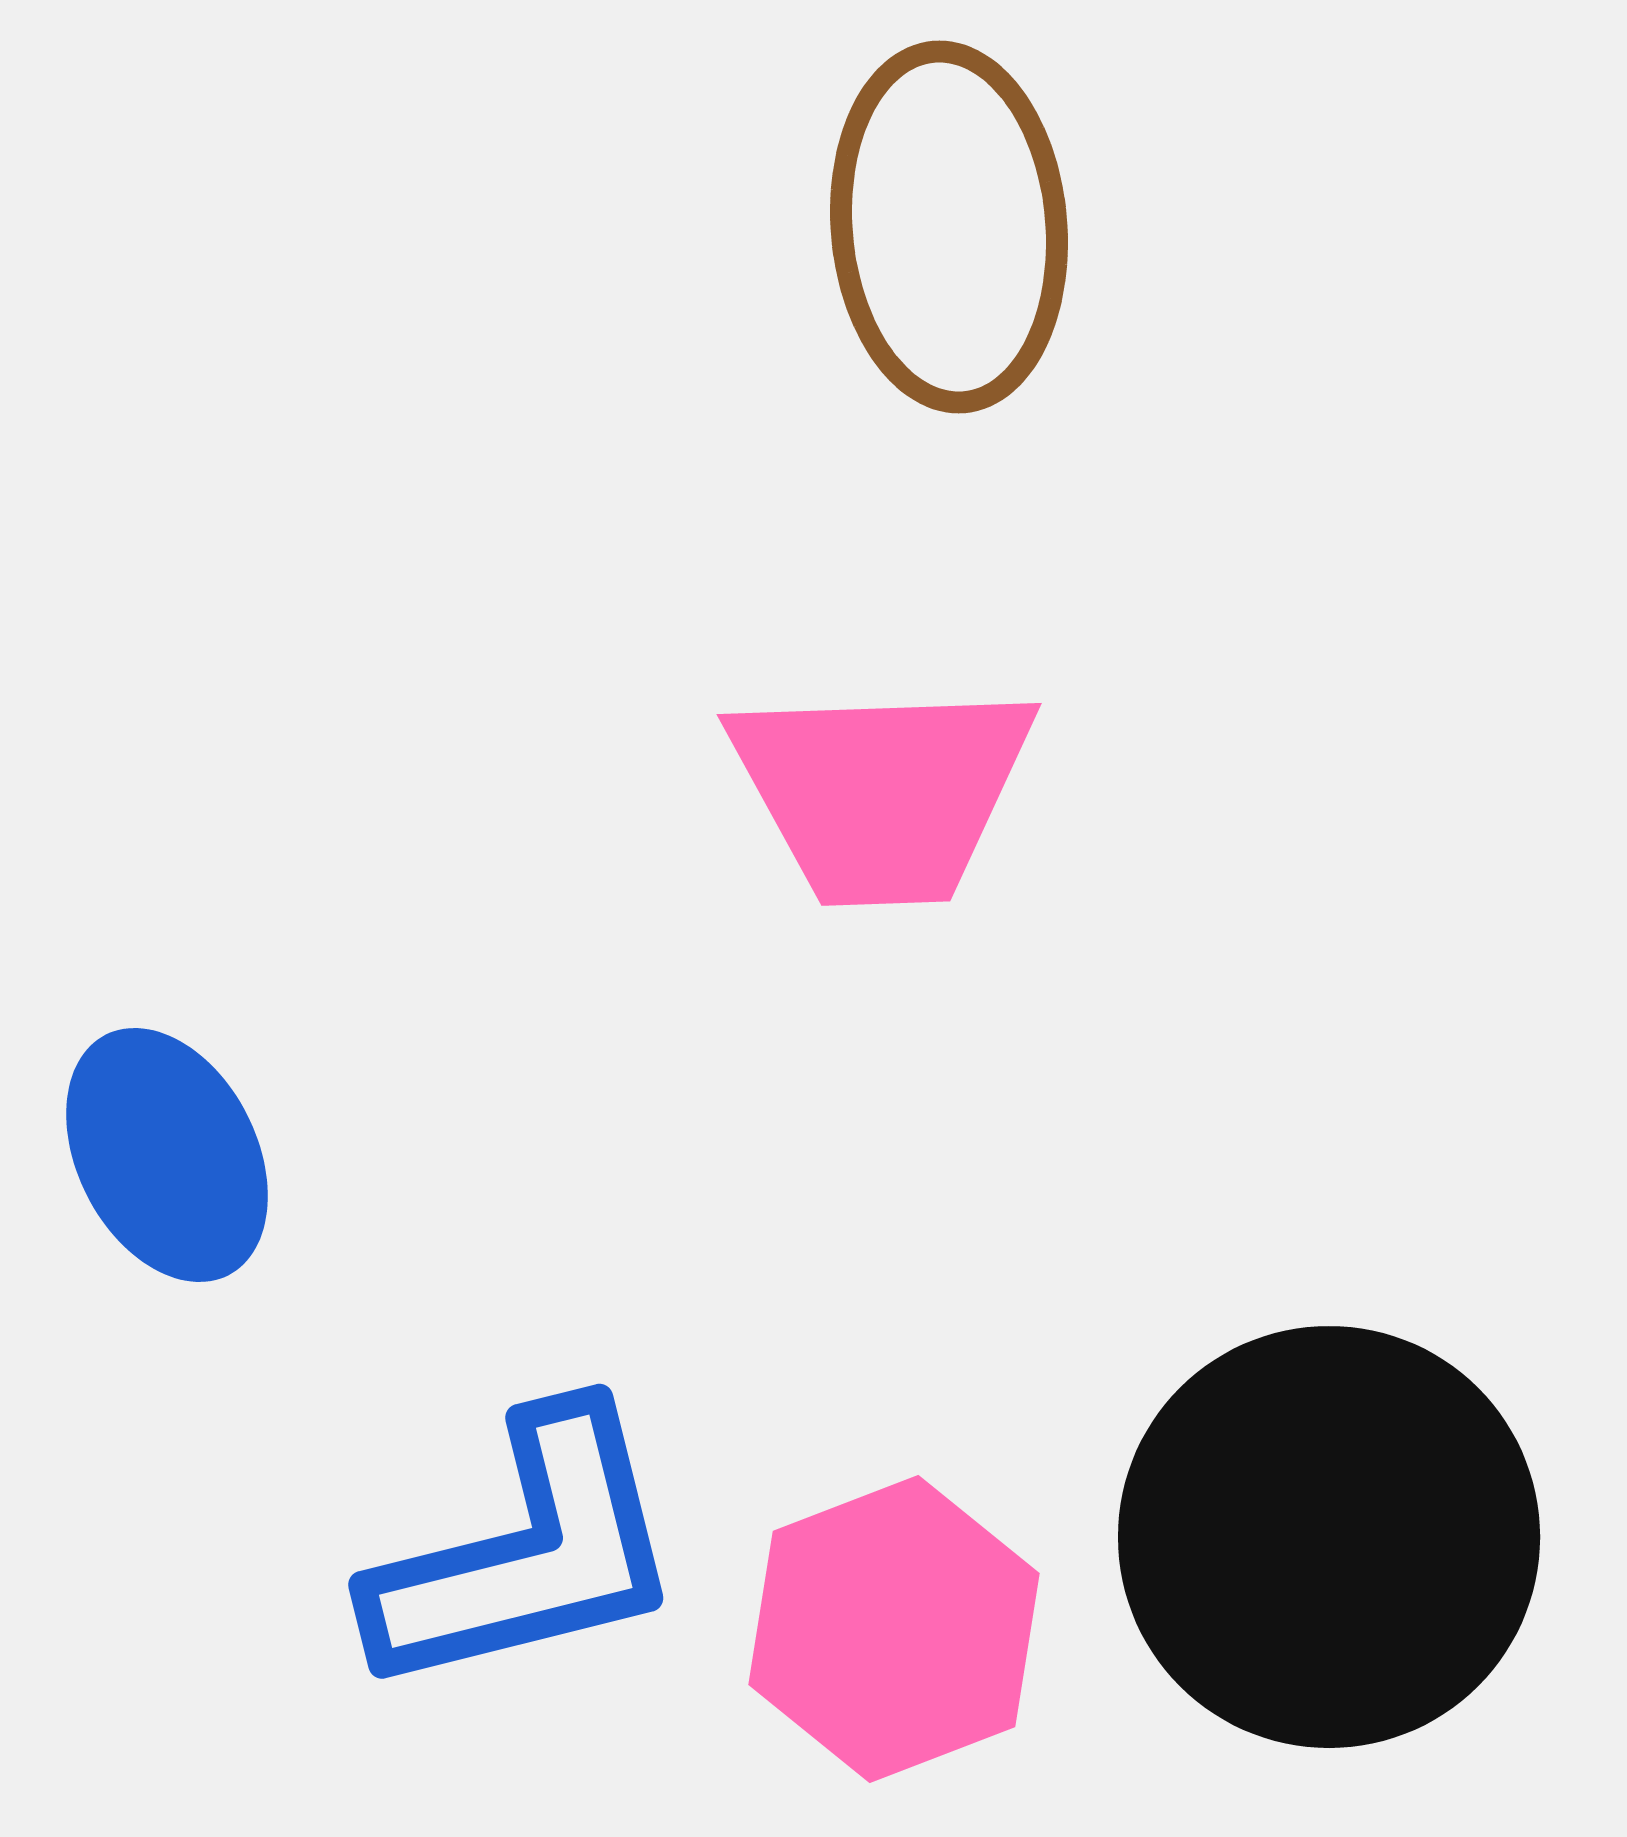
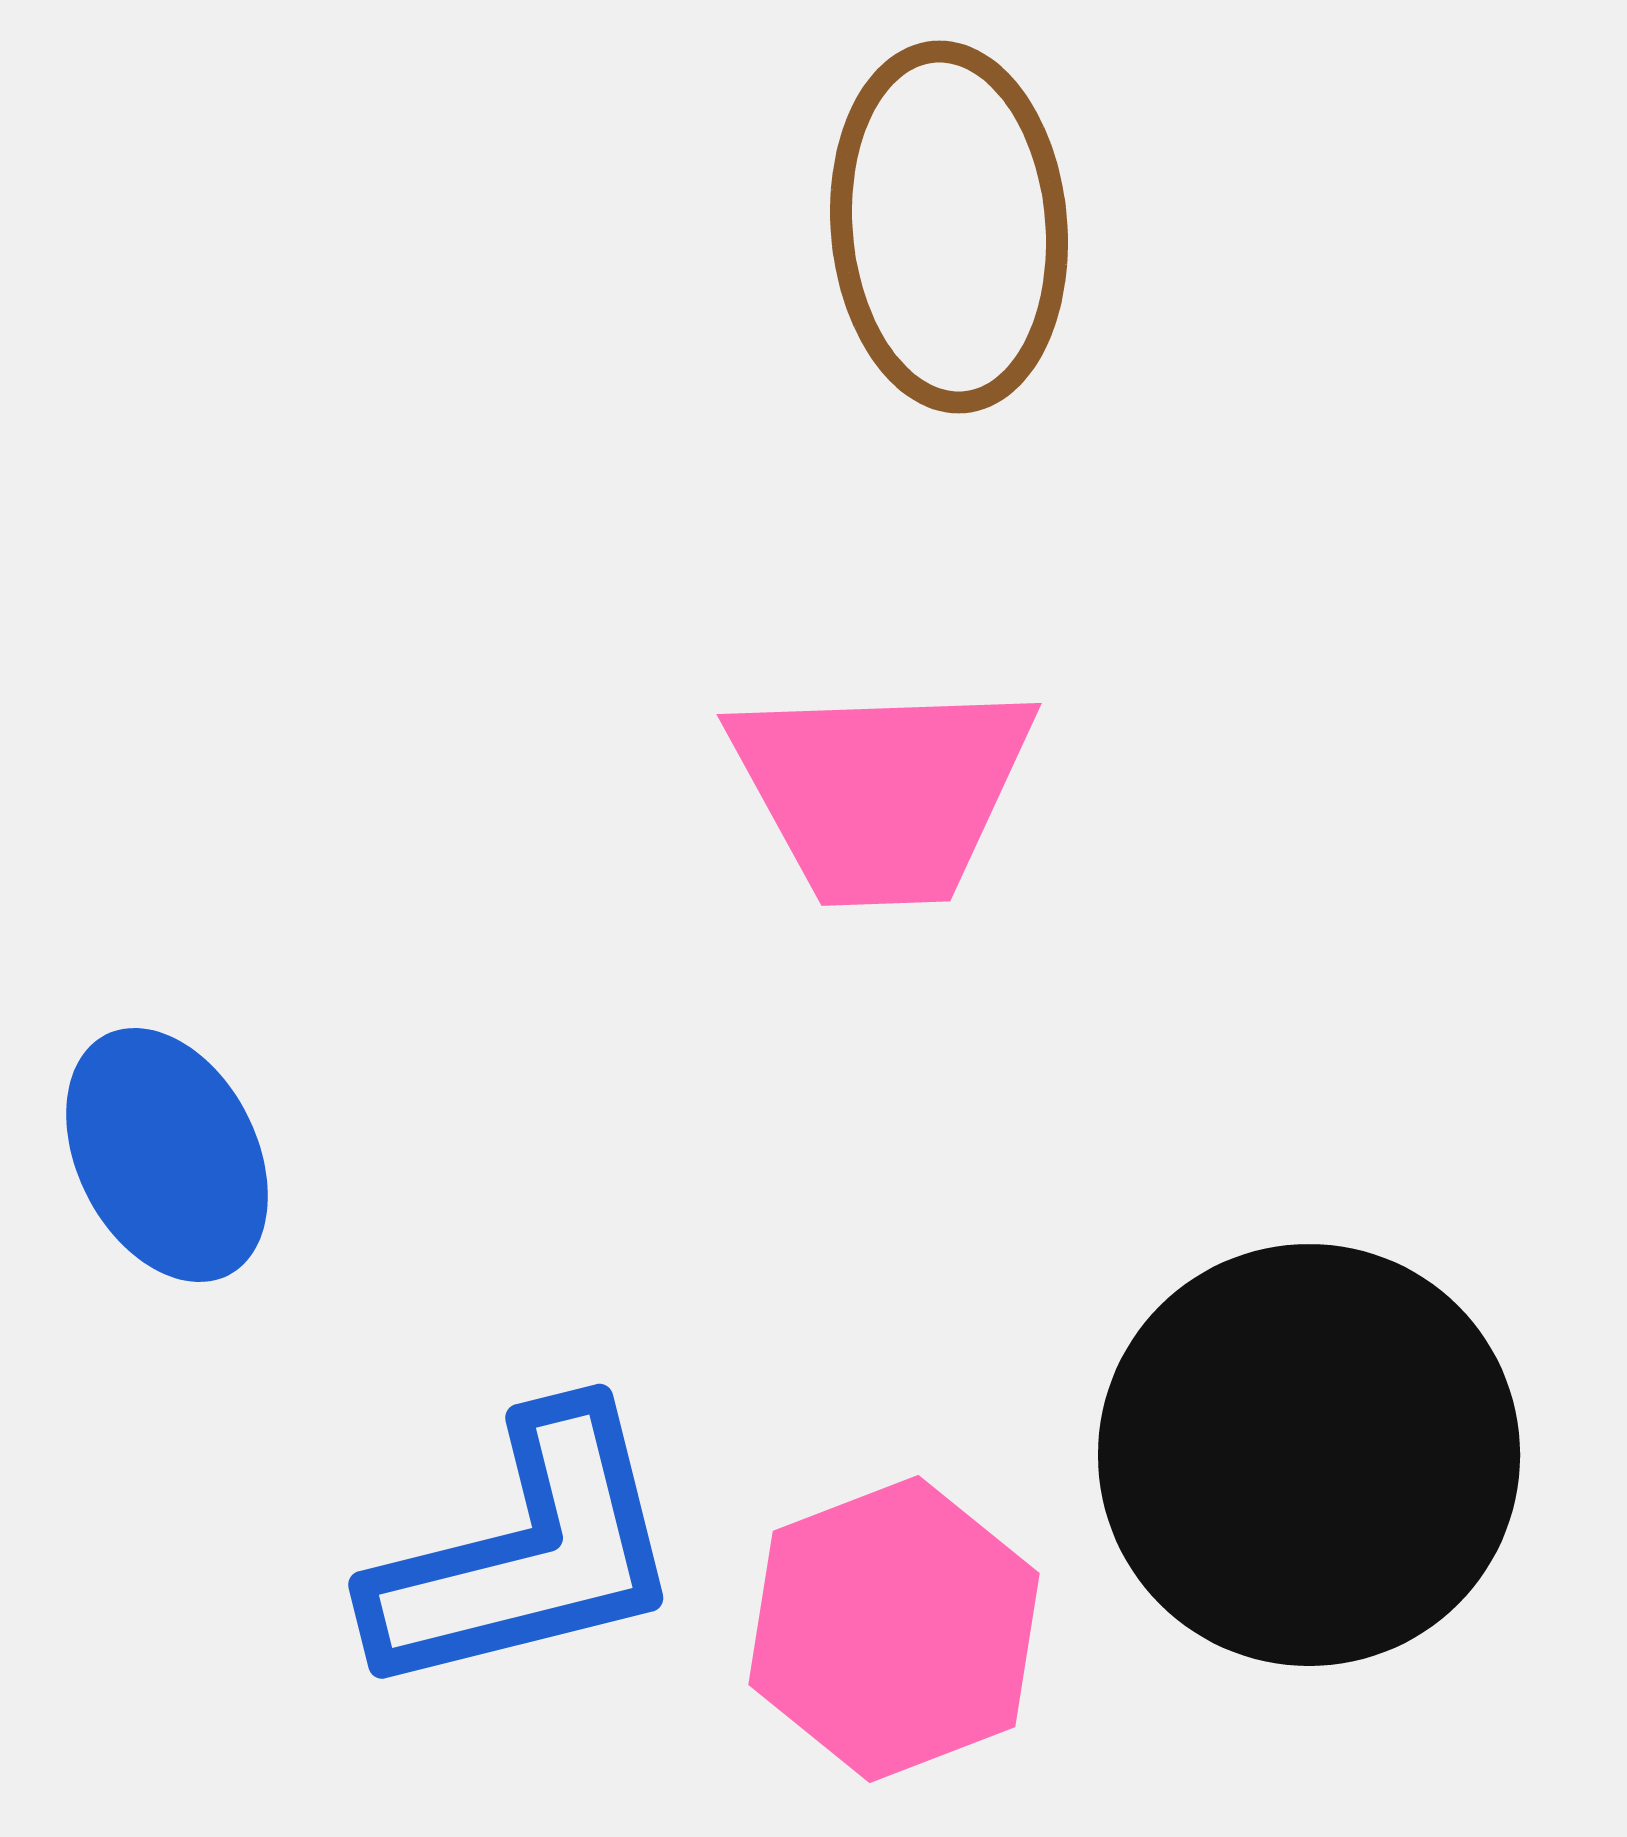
black circle: moved 20 px left, 82 px up
